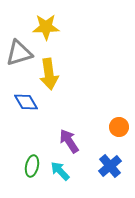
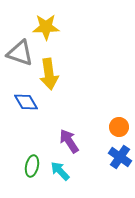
gray triangle: moved 1 px right; rotated 36 degrees clockwise
blue cross: moved 10 px right, 9 px up; rotated 15 degrees counterclockwise
